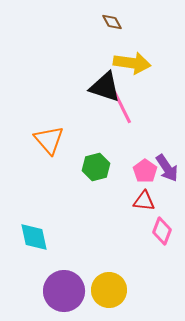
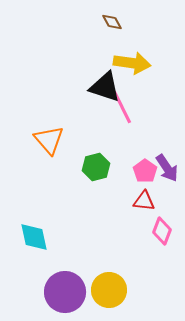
purple circle: moved 1 px right, 1 px down
